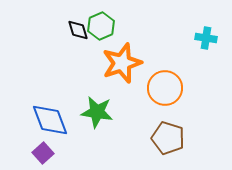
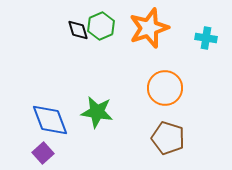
orange star: moved 27 px right, 35 px up
